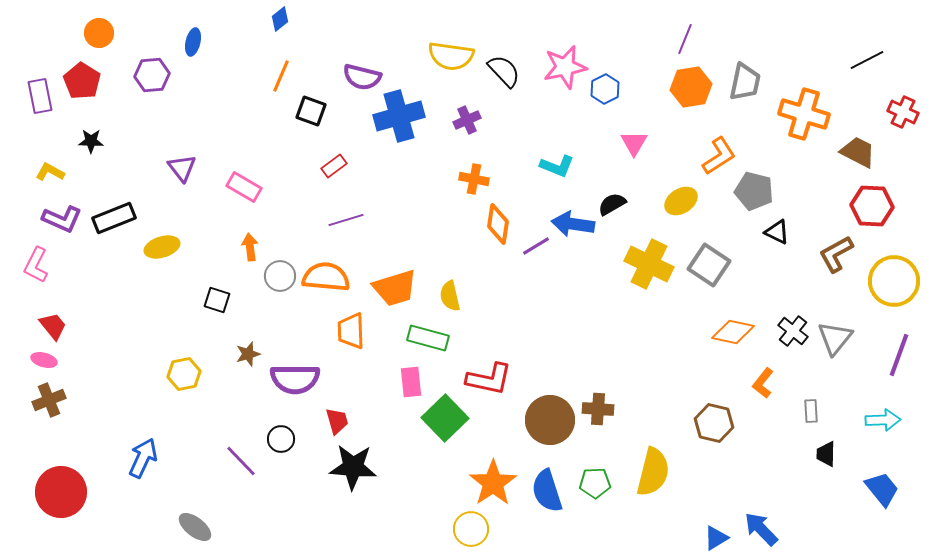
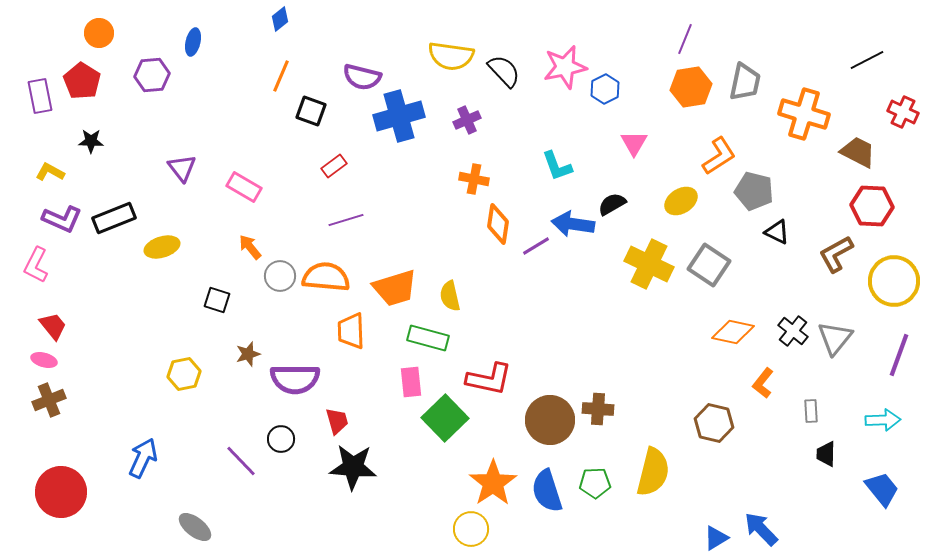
cyan L-shape at (557, 166): rotated 48 degrees clockwise
orange arrow at (250, 247): rotated 32 degrees counterclockwise
